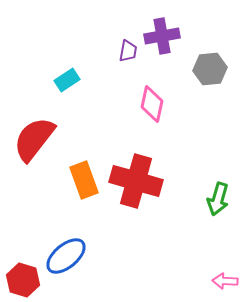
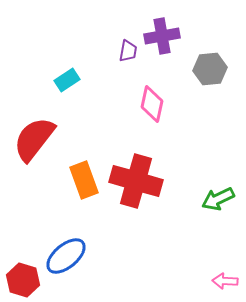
green arrow: rotated 48 degrees clockwise
